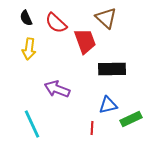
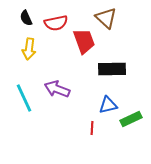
red semicircle: rotated 55 degrees counterclockwise
red trapezoid: moved 1 px left
cyan line: moved 8 px left, 26 px up
